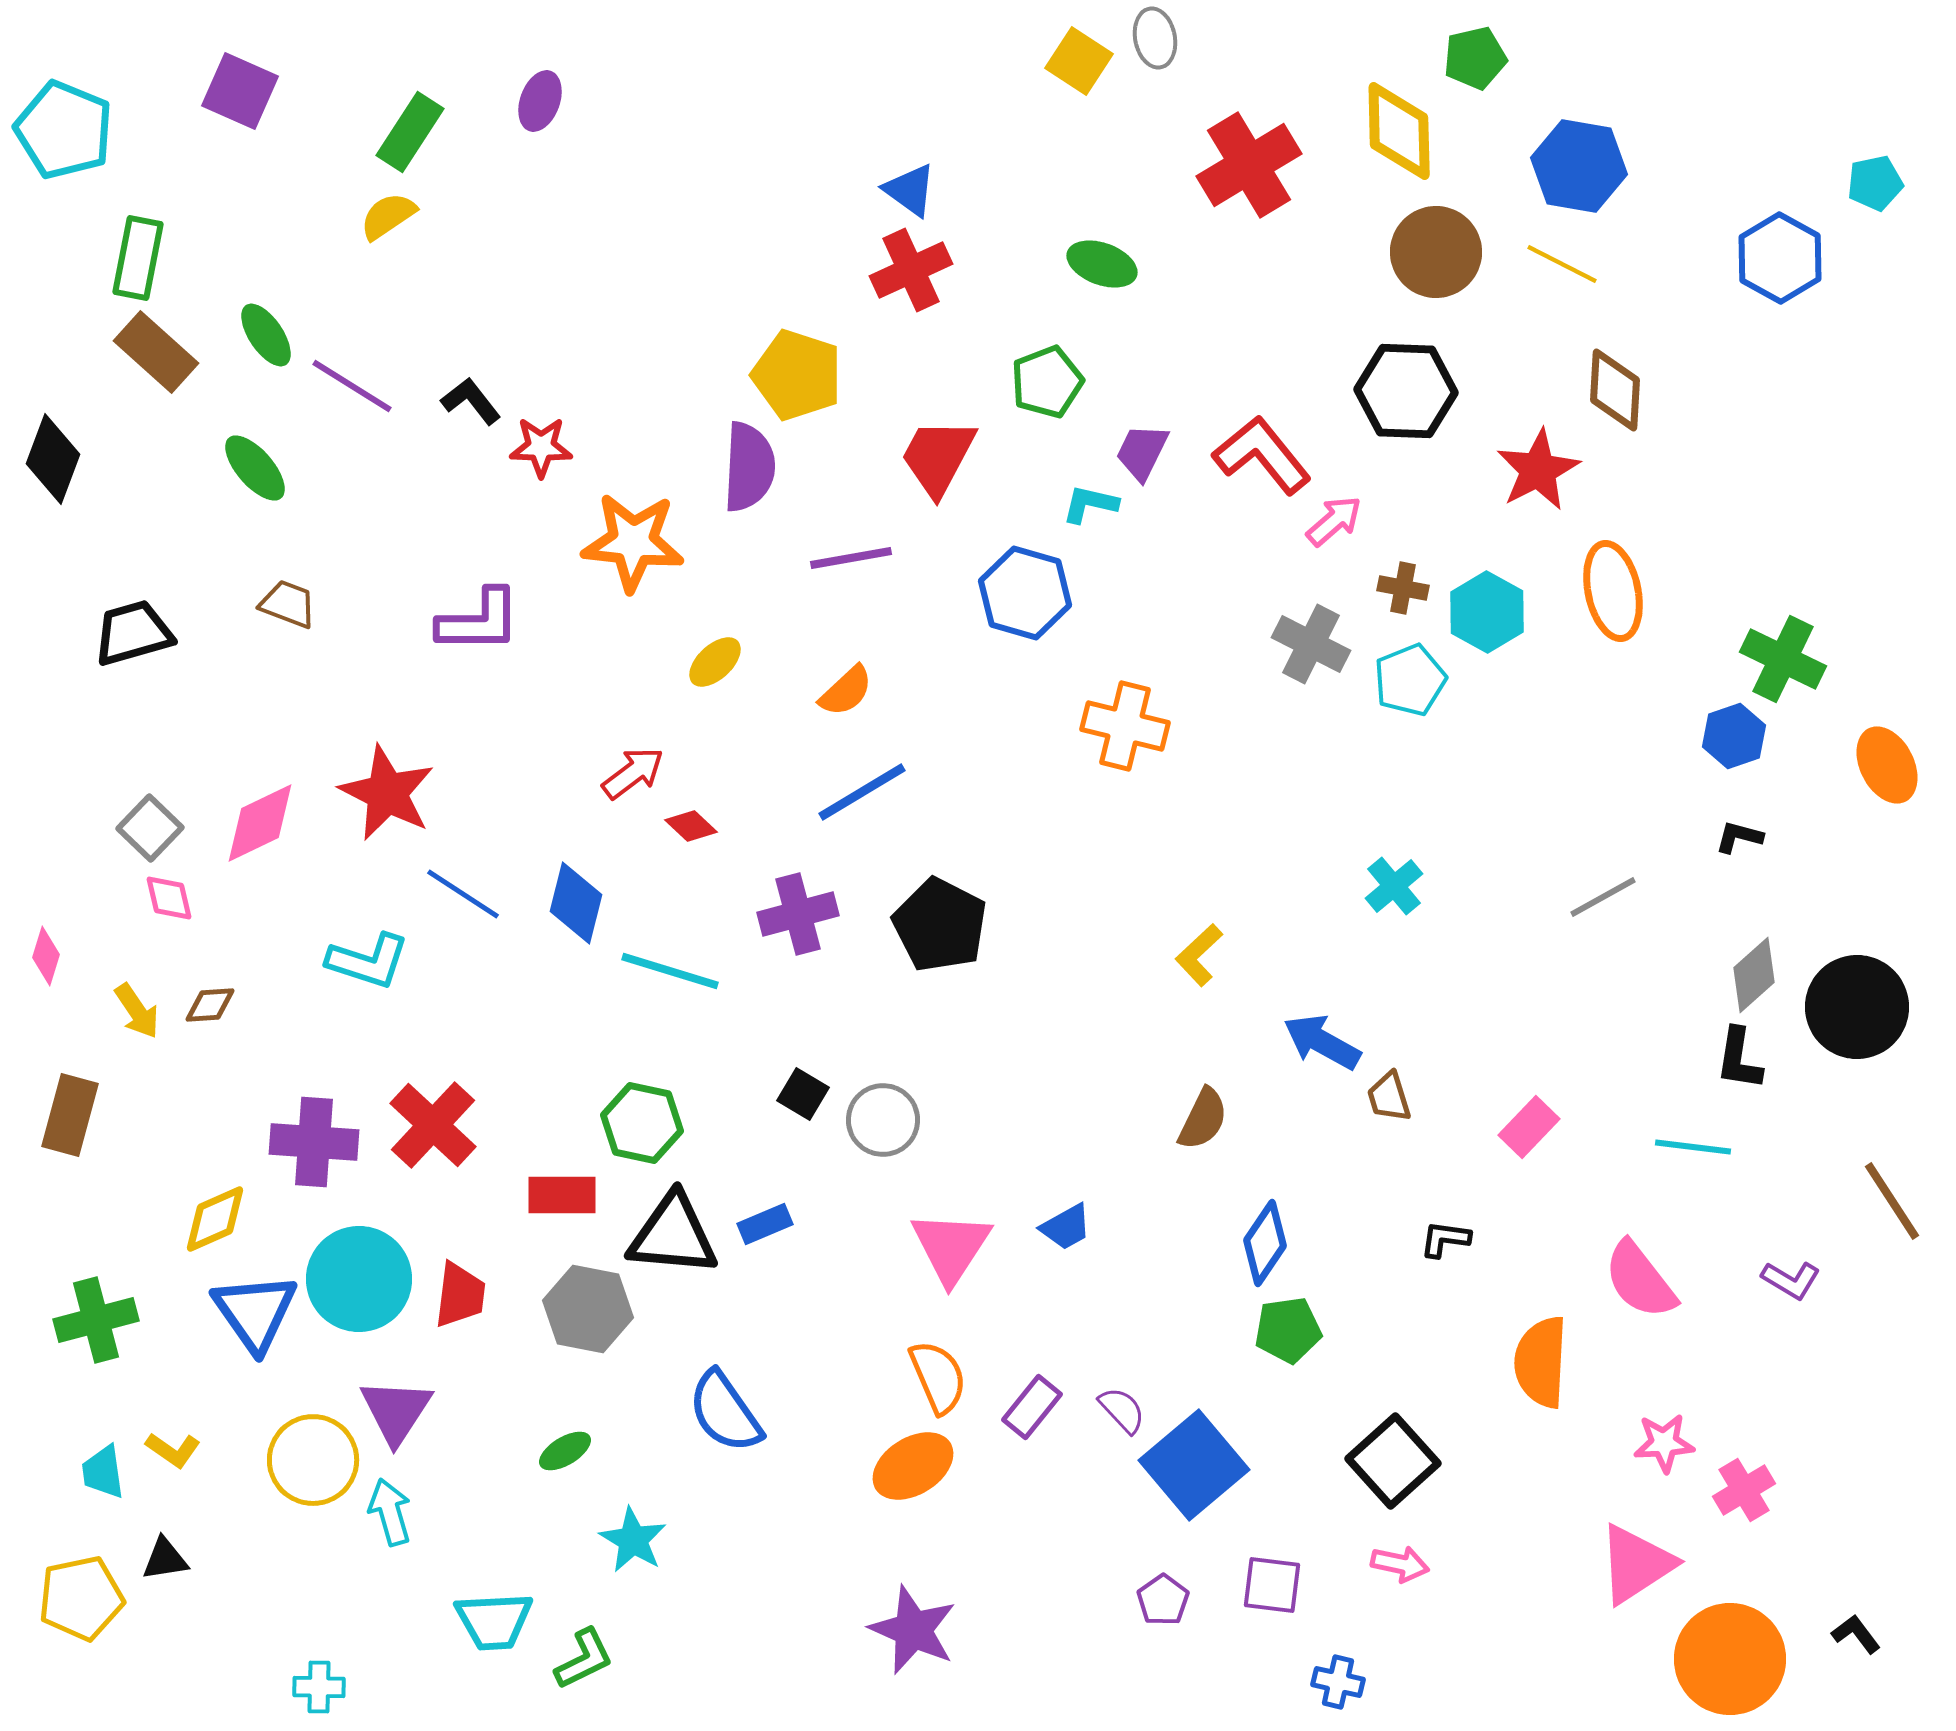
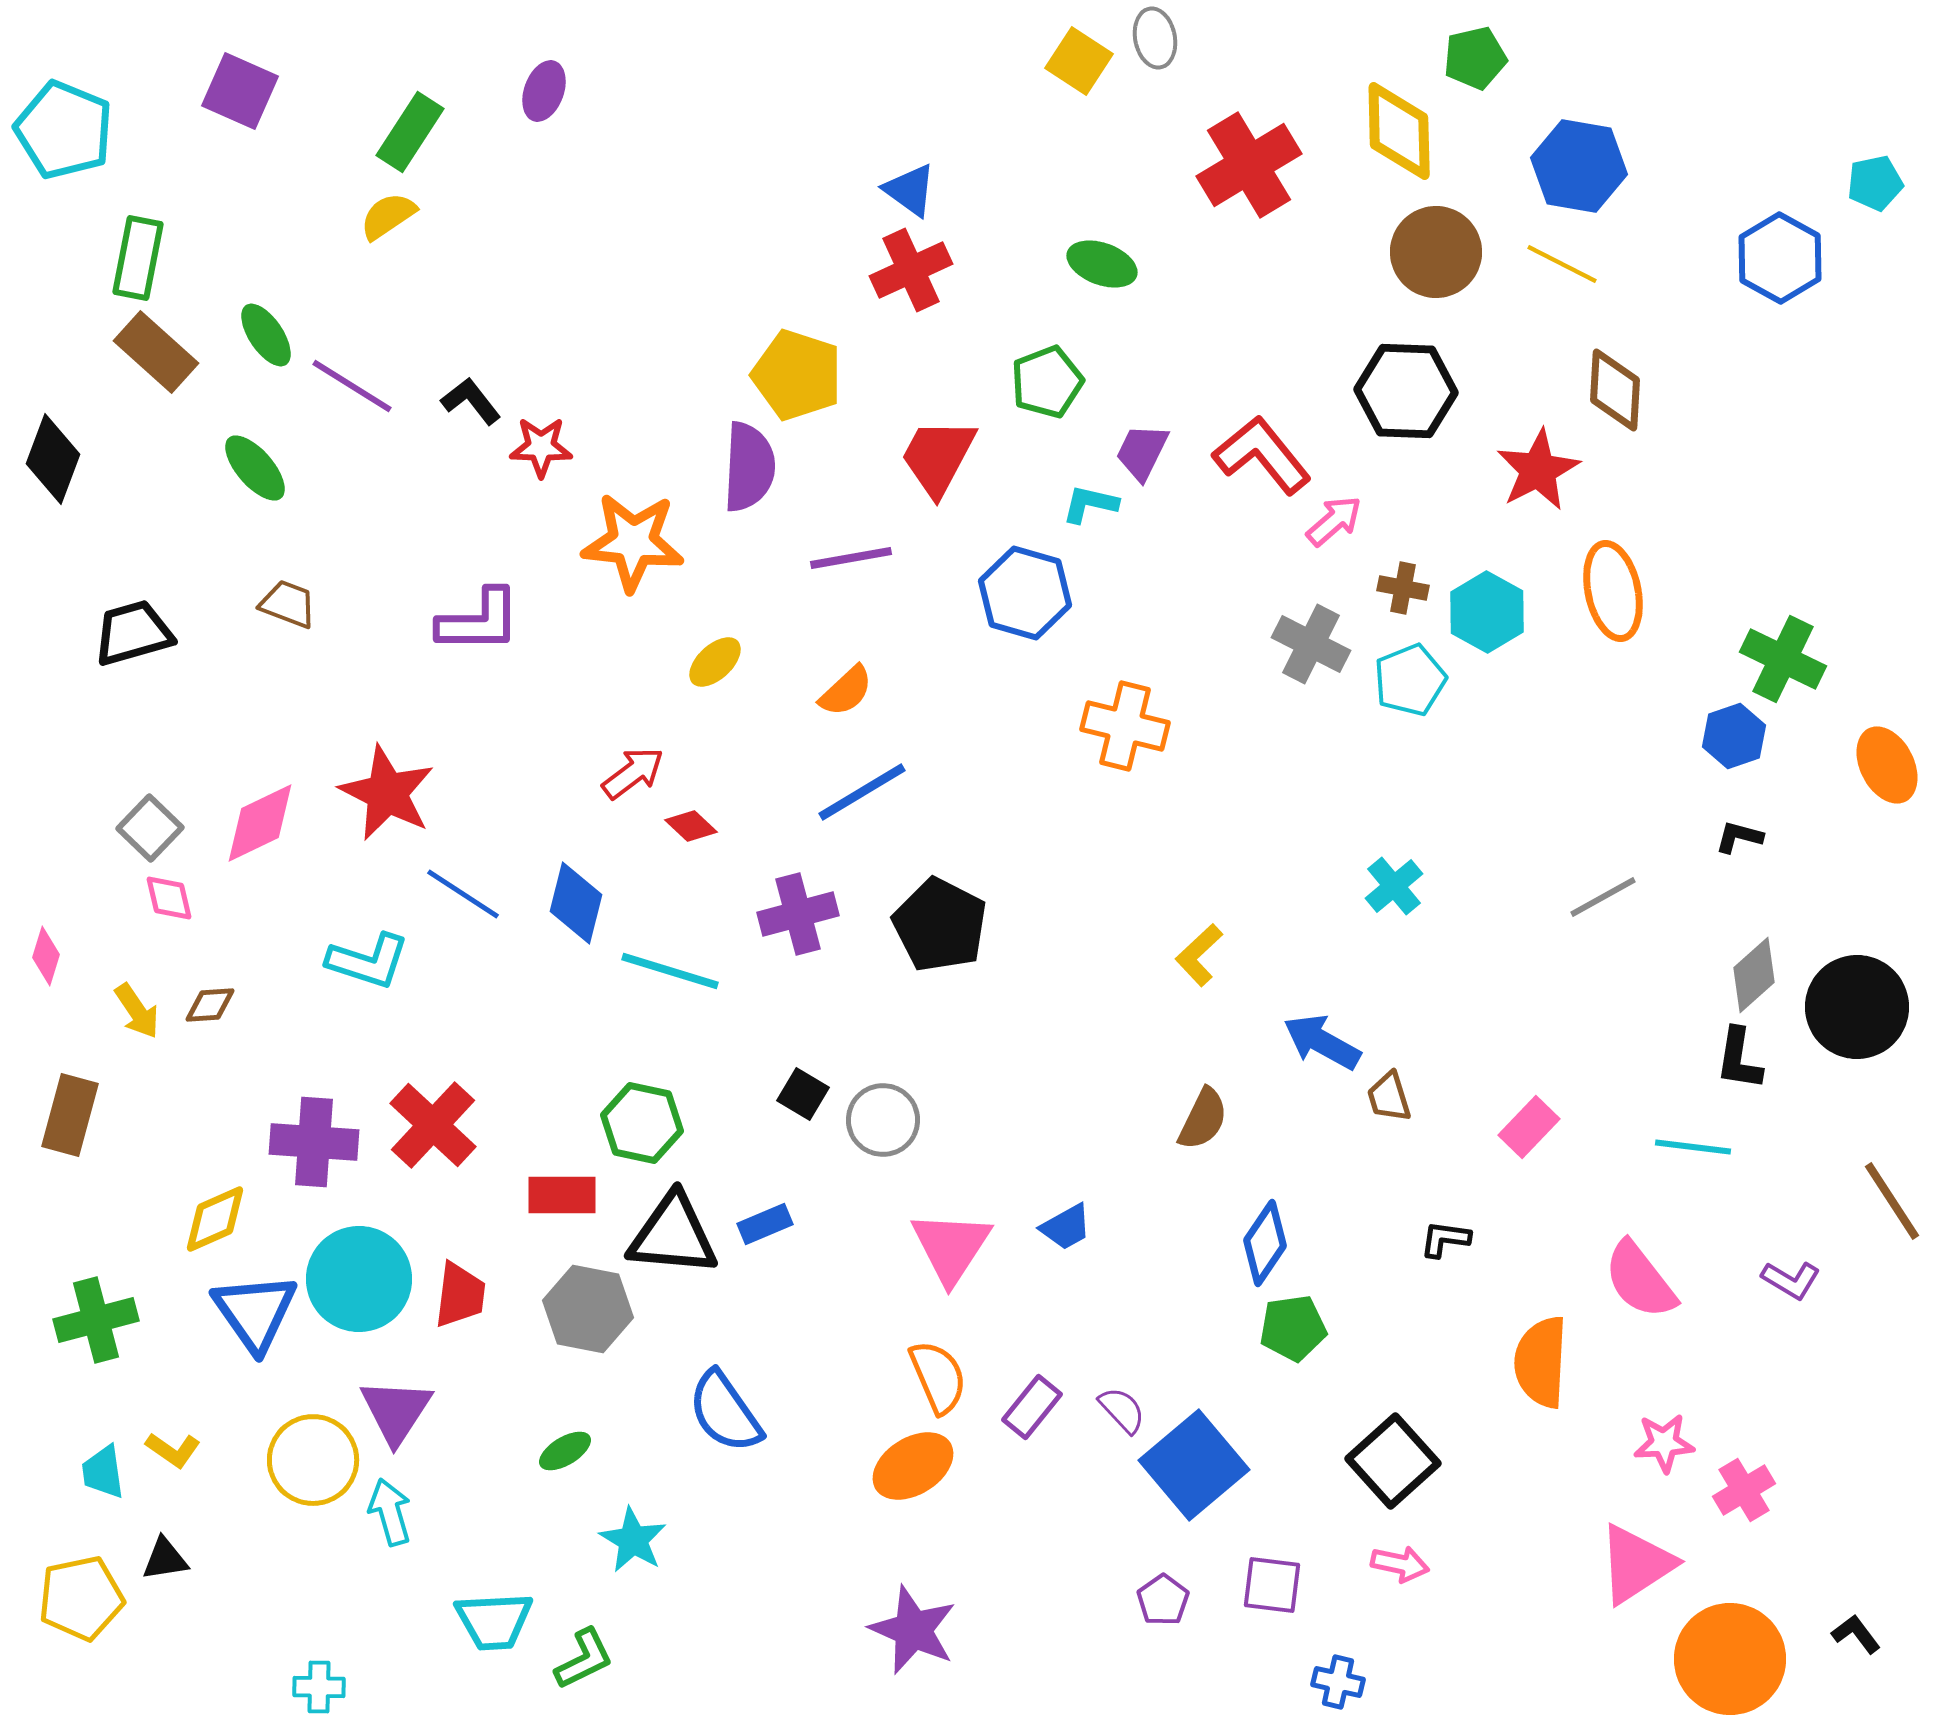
purple ellipse at (540, 101): moved 4 px right, 10 px up
green pentagon at (1288, 1330): moved 5 px right, 2 px up
